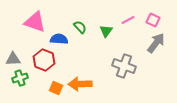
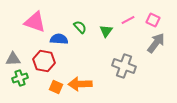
red hexagon: moved 1 px down; rotated 10 degrees counterclockwise
orange square: moved 1 px up
